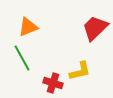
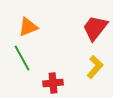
red trapezoid: rotated 8 degrees counterclockwise
yellow L-shape: moved 15 px right, 4 px up; rotated 35 degrees counterclockwise
red cross: rotated 24 degrees counterclockwise
